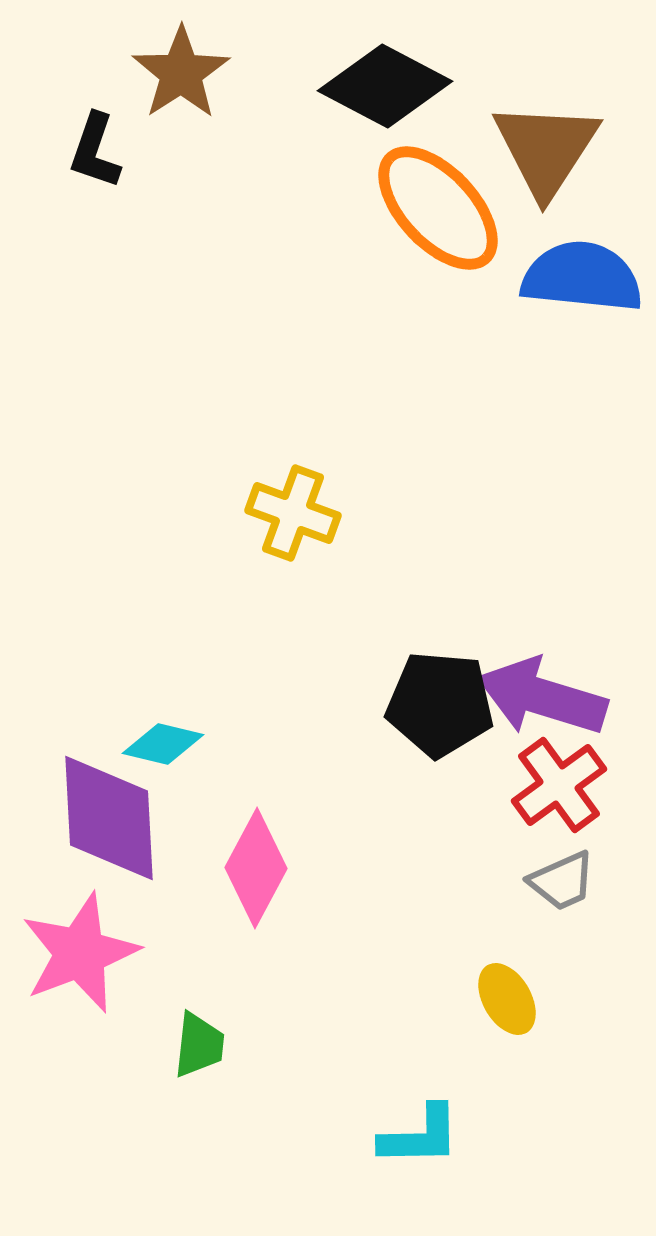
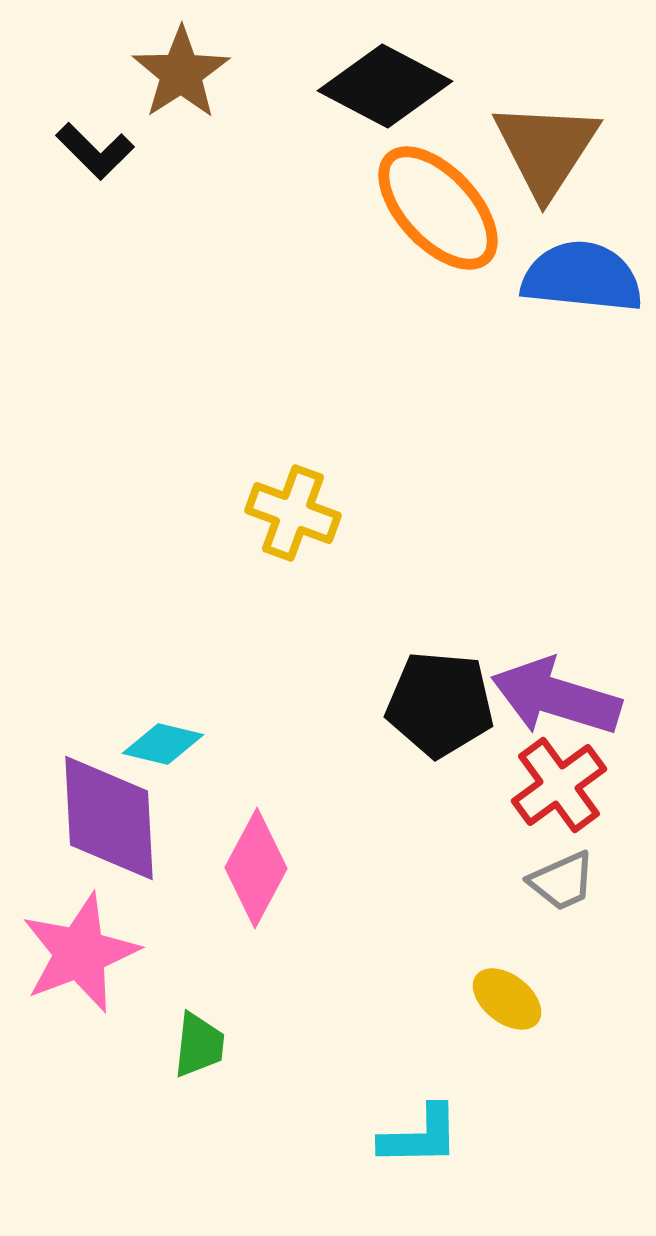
black L-shape: rotated 64 degrees counterclockwise
purple arrow: moved 14 px right
yellow ellipse: rotated 22 degrees counterclockwise
